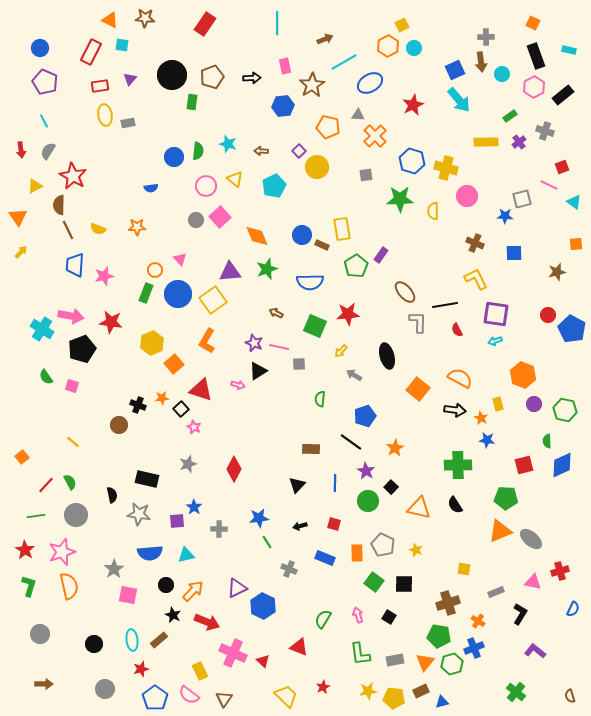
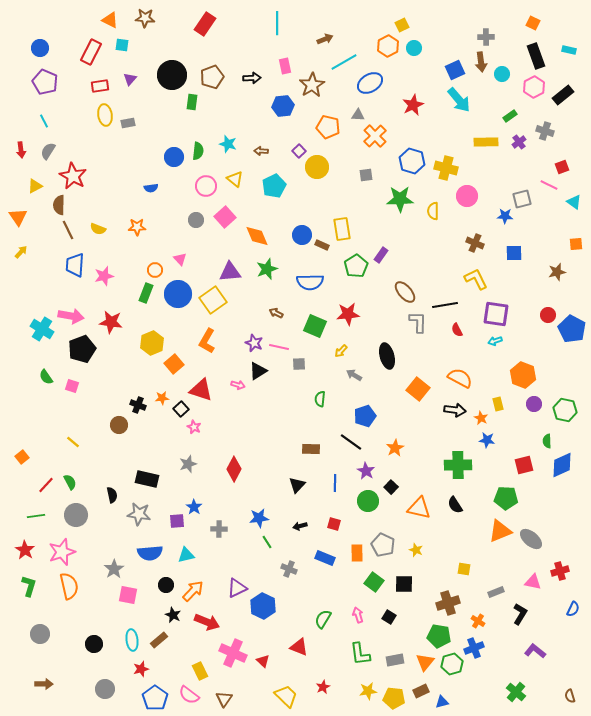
pink square at (220, 217): moved 5 px right
